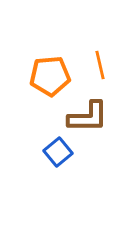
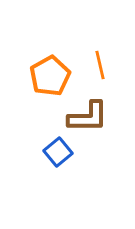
orange pentagon: rotated 24 degrees counterclockwise
